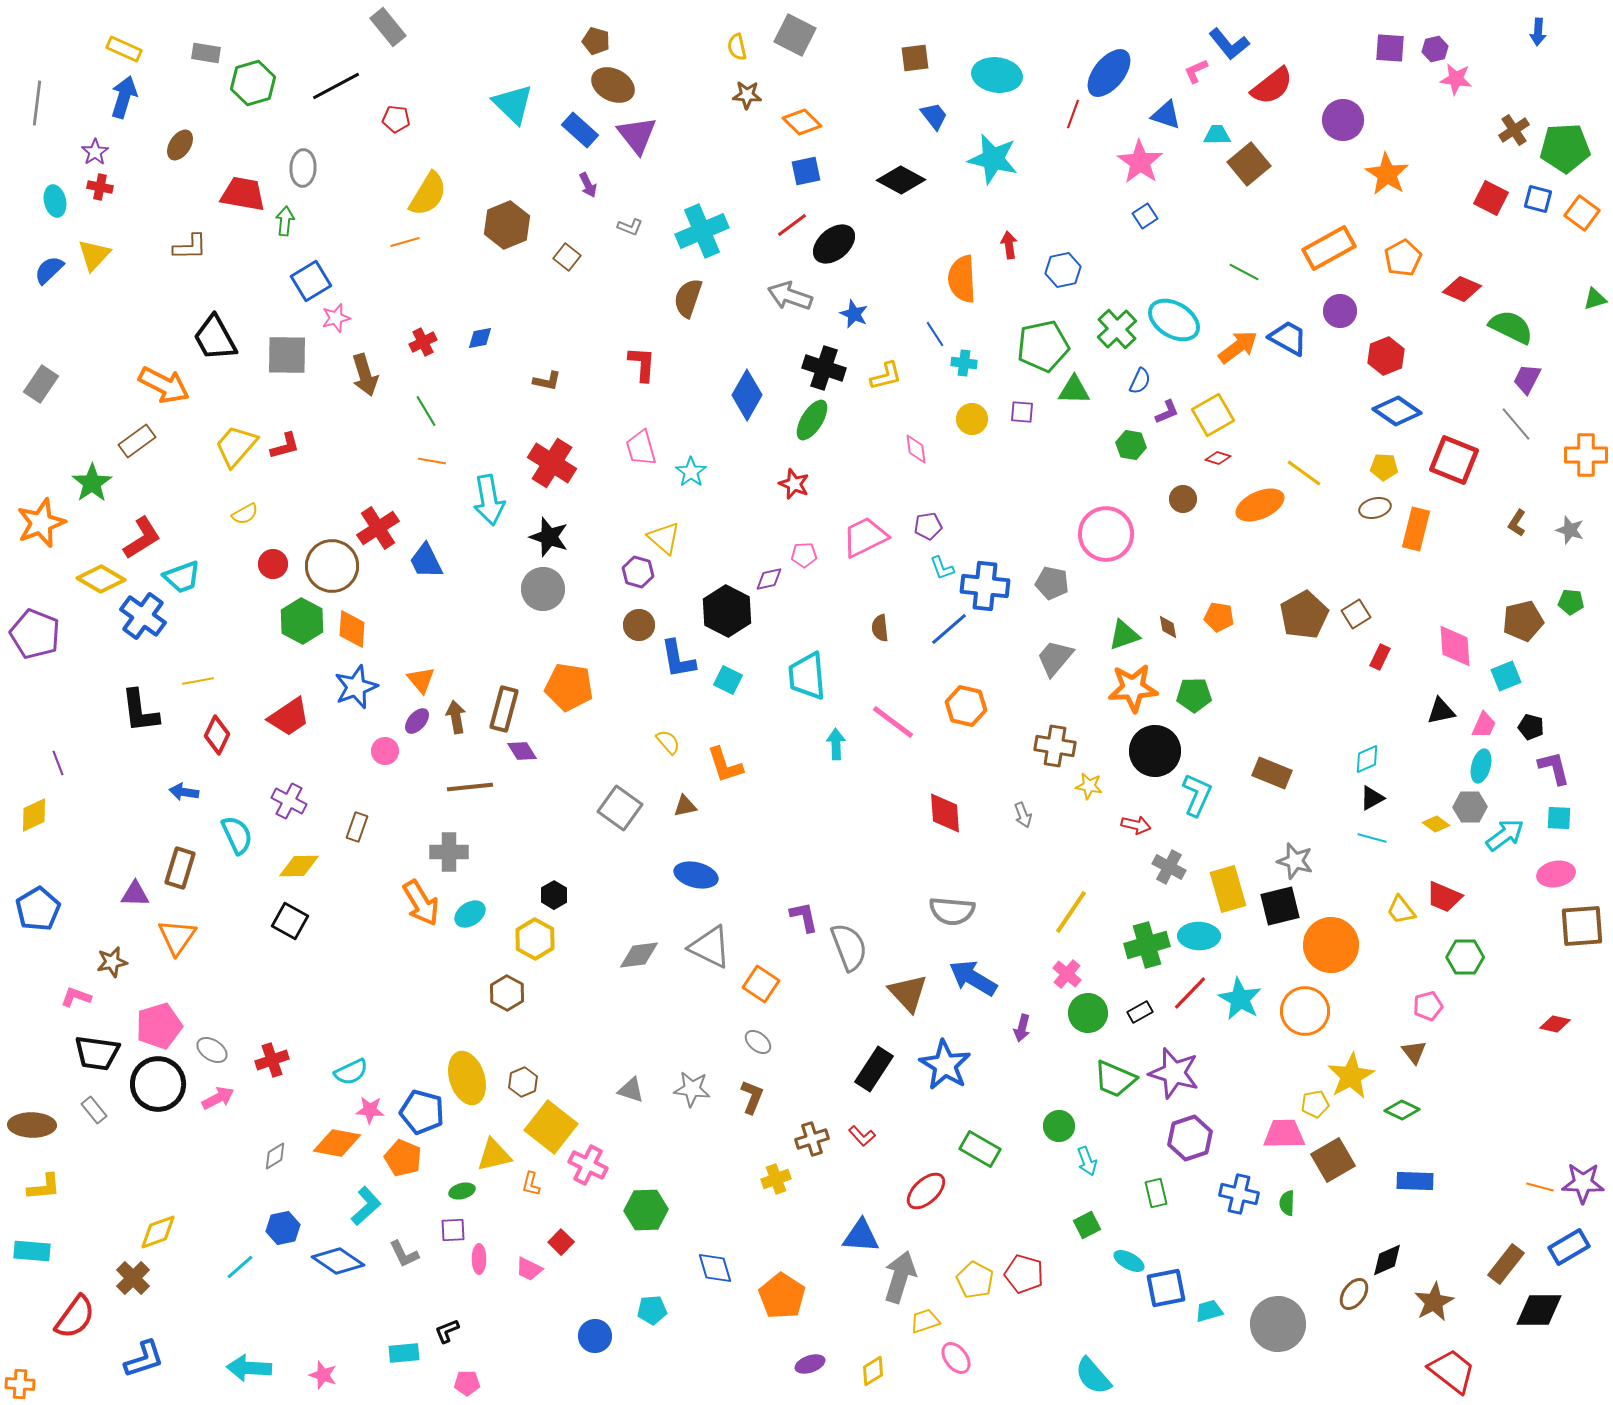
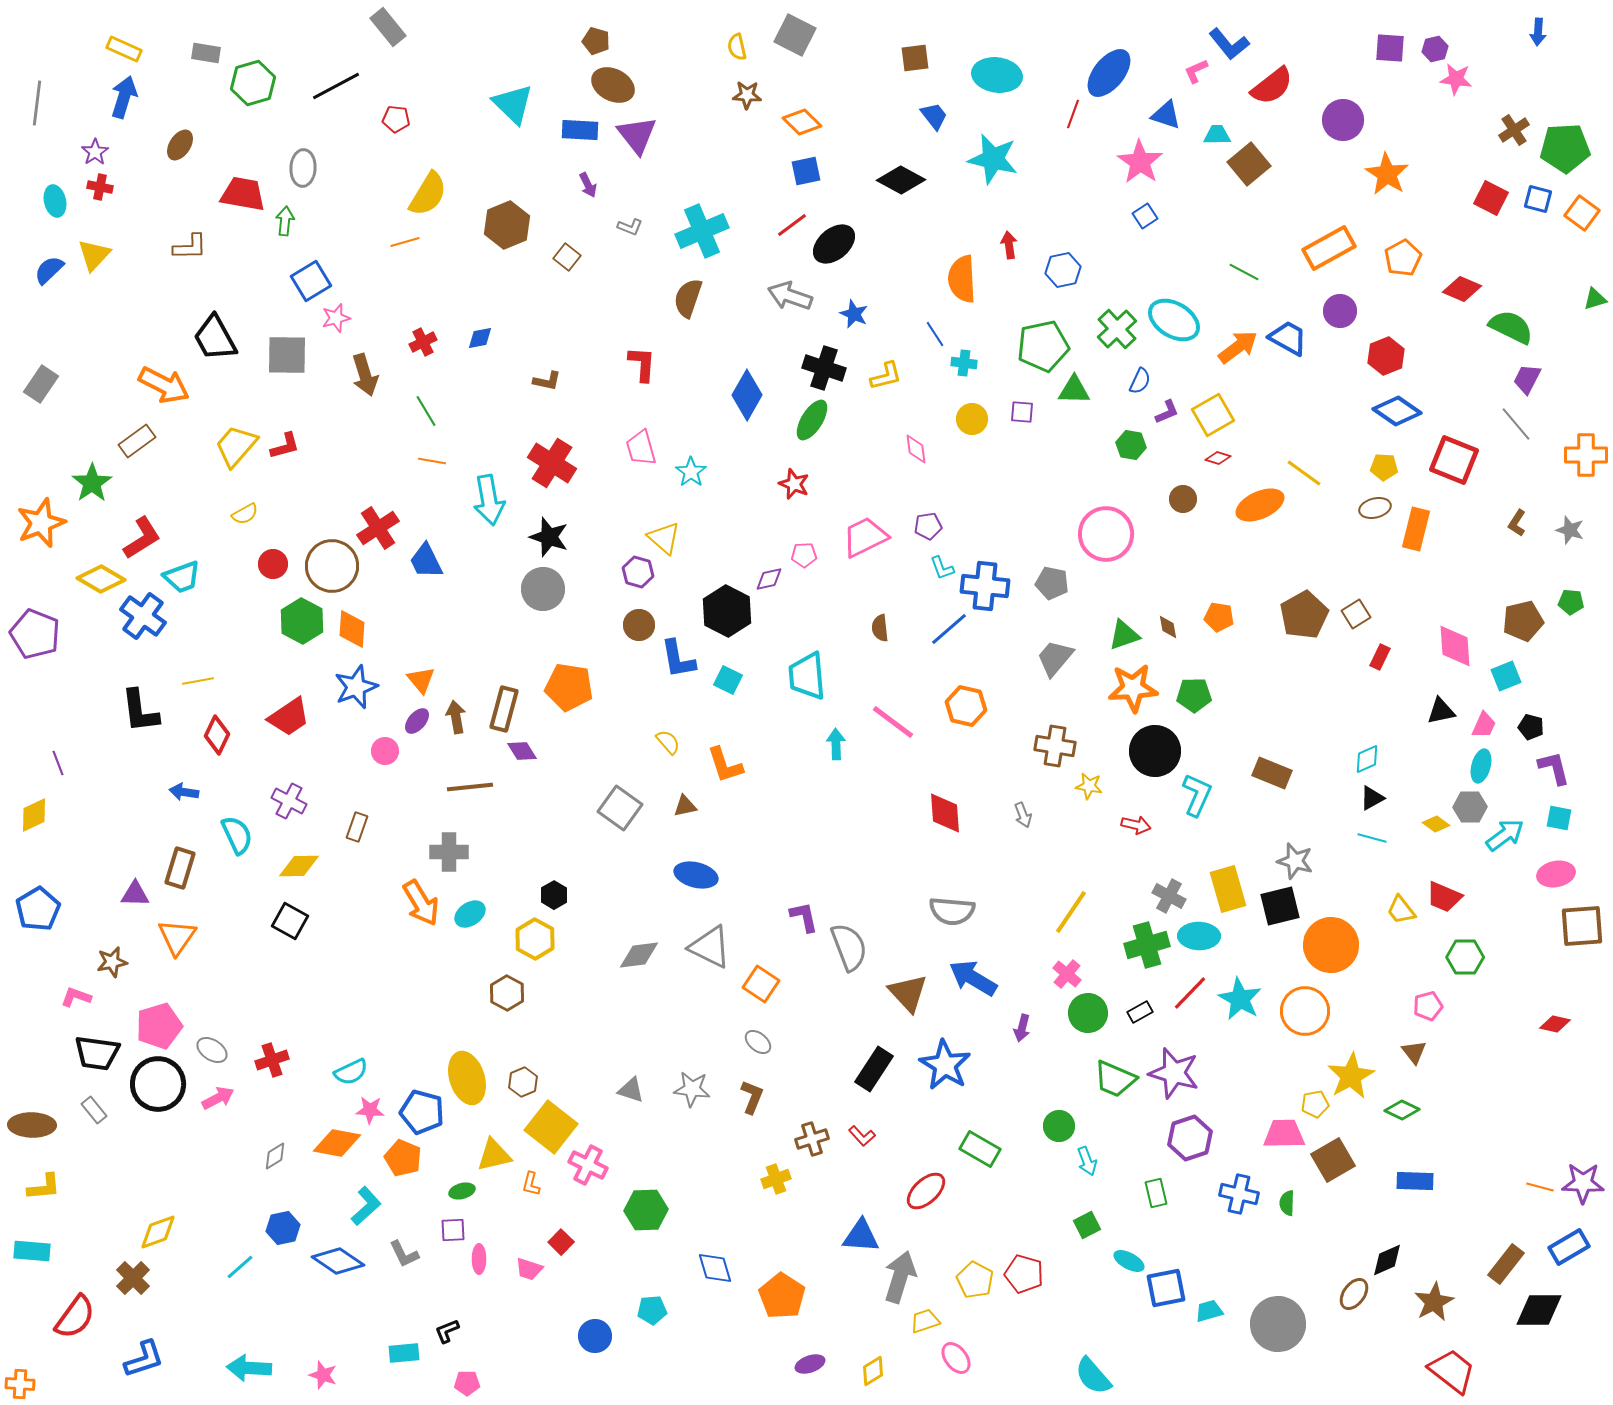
blue rectangle at (580, 130): rotated 39 degrees counterclockwise
cyan square at (1559, 818): rotated 8 degrees clockwise
gray cross at (1169, 867): moved 29 px down
pink trapezoid at (529, 1269): rotated 8 degrees counterclockwise
